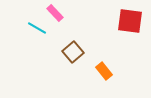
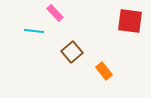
cyan line: moved 3 px left, 3 px down; rotated 24 degrees counterclockwise
brown square: moved 1 px left
